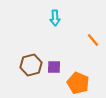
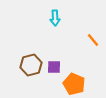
orange pentagon: moved 4 px left, 1 px down
